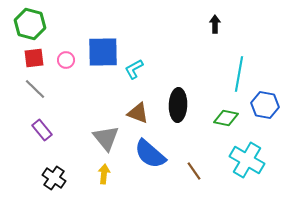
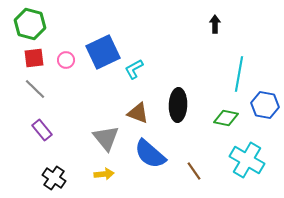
blue square: rotated 24 degrees counterclockwise
yellow arrow: rotated 78 degrees clockwise
